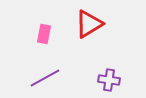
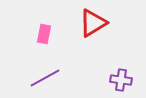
red triangle: moved 4 px right, 1 px up
purple cross: moved 12 px right
